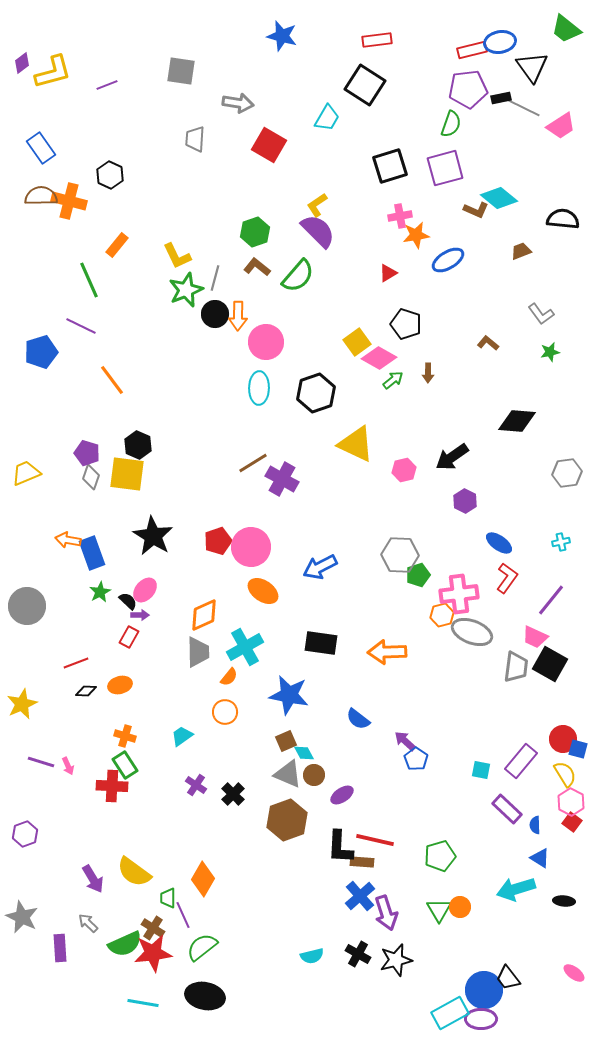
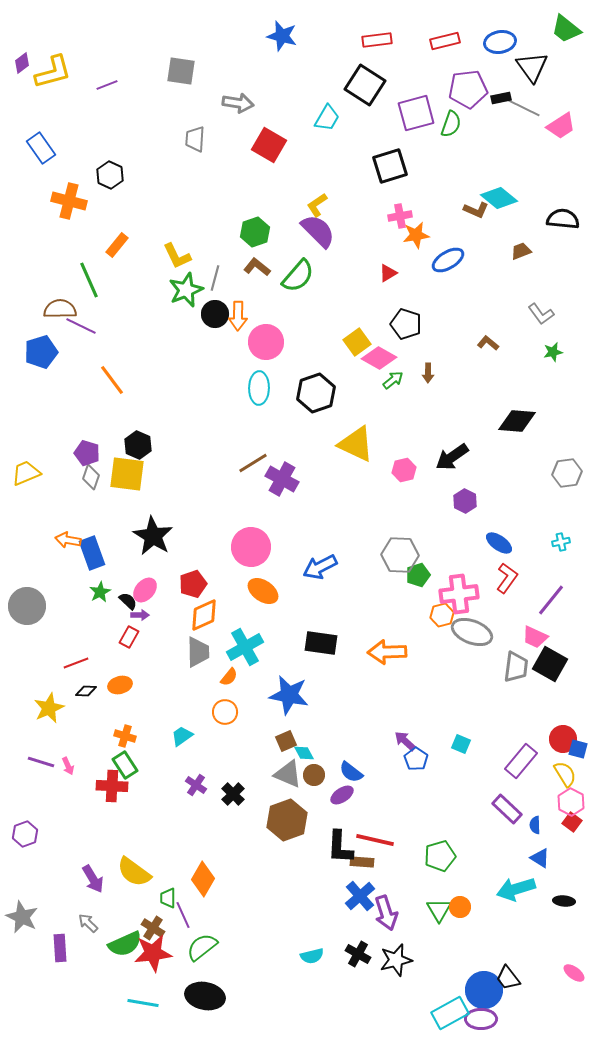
red rectangle at (472, 50): moved 27 px left, 9 px up
purple square at (445, 168): moved 29 px left, 55 px up
brown semicircle at (41, 196): moved 19 px right, 113 px down
green star at (550, 352): moved 3 px right
red pentagon at (218, 541): moved 25 px left, 43 px down
yellow star at (22, 704): moved 27 px right, 4 px down
blue semicircle at (358, 719): moved 7 px left, 53 px down
cyan square at (481, 770): moved 20 px left, 26 px up; rotated 12 degrees clockwise
